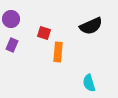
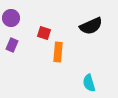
purple circle: moved 1 px up
